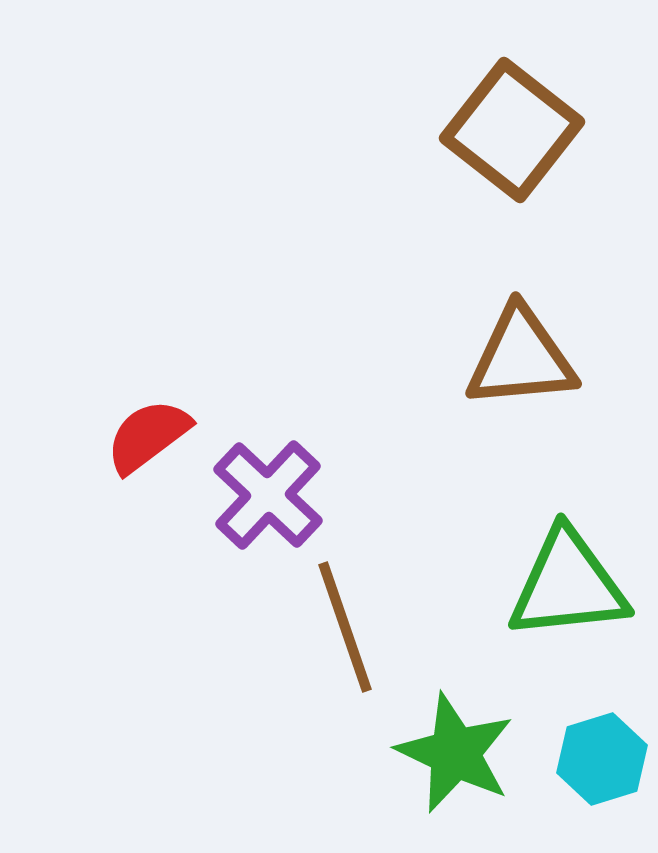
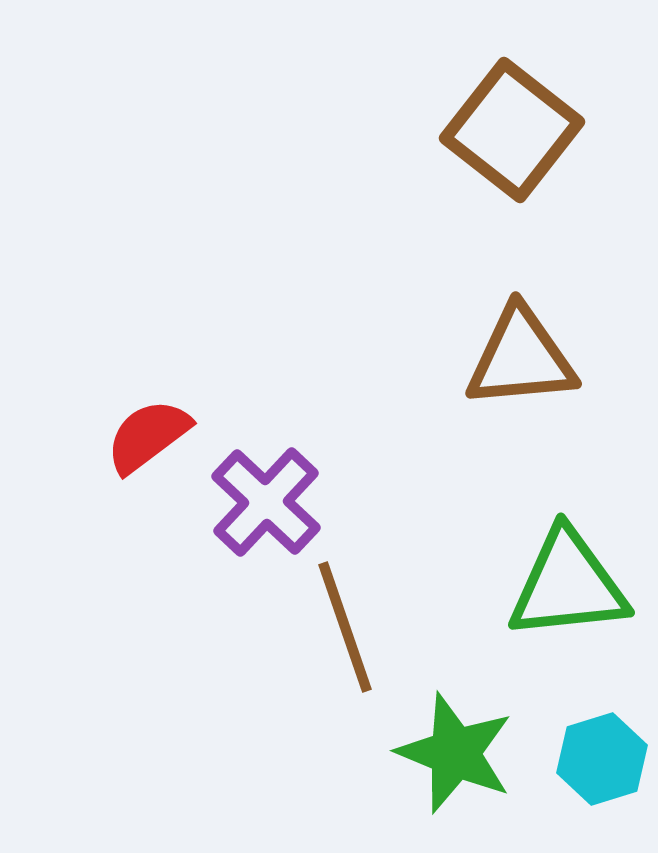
purple cross: moved 2 px left, 7 px down
green star: rotated 3 degrees counterclockwise
